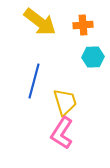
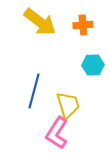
cyan hexagon: moved 8 px down
blue line: moved 10 px down
yellow trapezoid: moved 3 px right, 3 px down
pink L-shape: moved 5 px left
